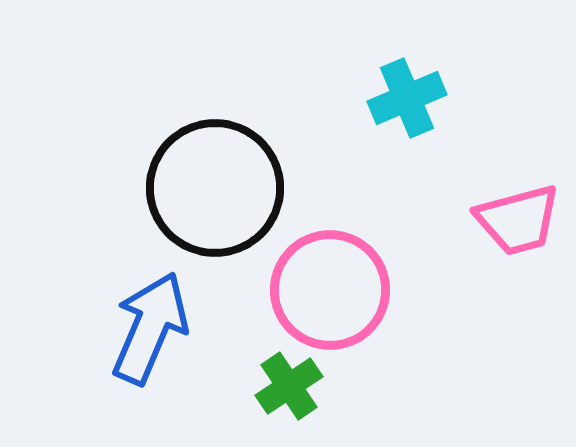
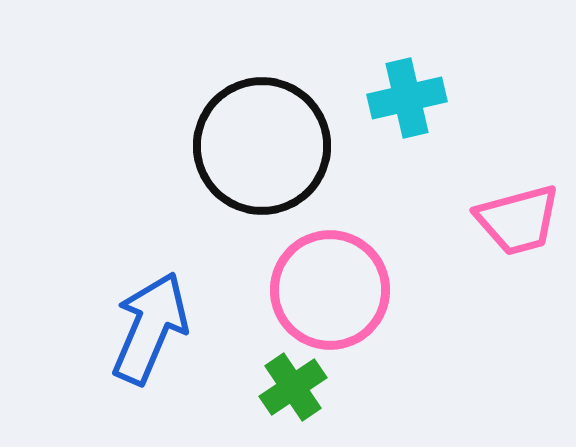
cyan cross: rotated 10 degrees clockwise
black circle: moved 47 px right, 42 px up
green cross: moved 4 px right, 1 px down
